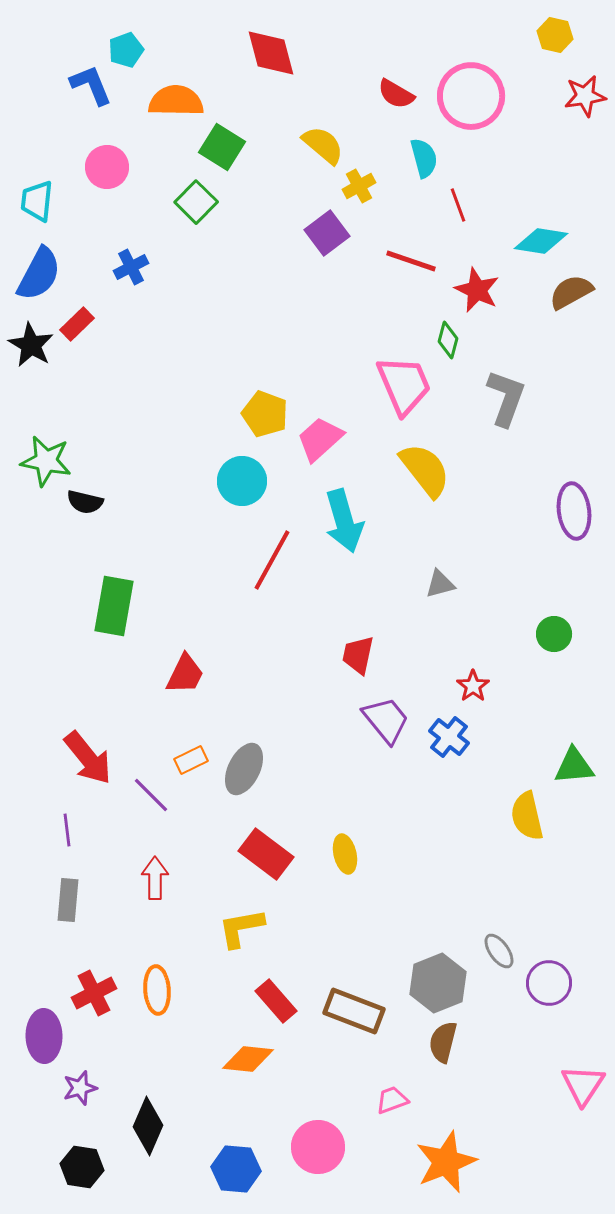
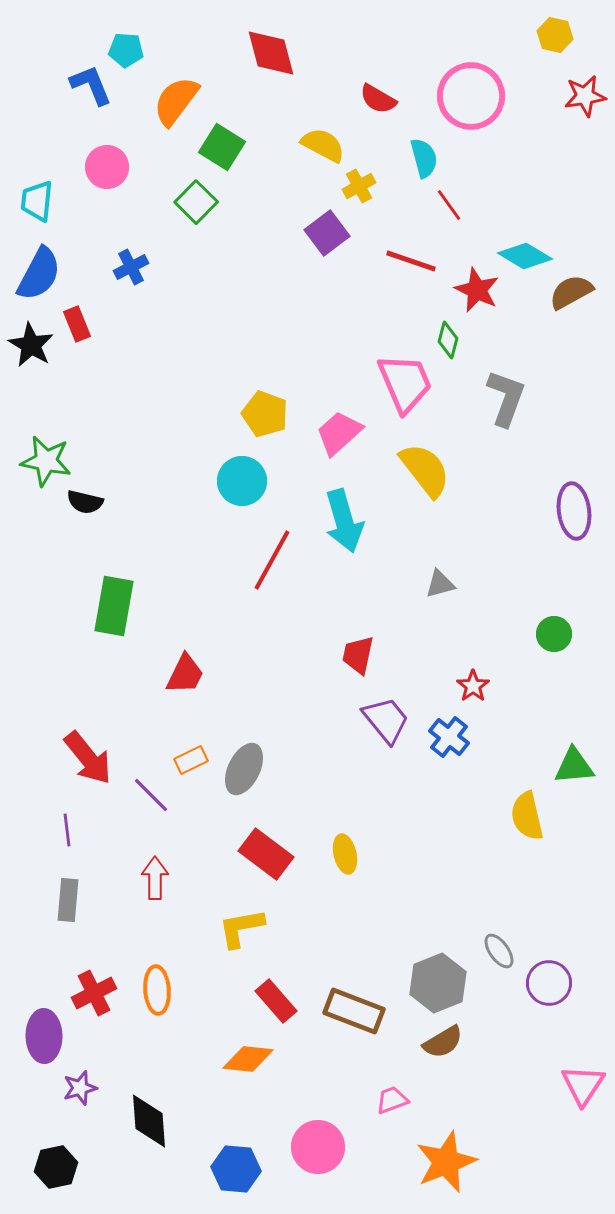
cyan pentagon at (126, 50): rotated 24 degrees clockwise
red semicircle at (396, 94): moved 18 px left, 5 px down
orange semicircle at (176, 101): rotated 54 degrees counterclockwise
yellow semicircle at (323, 145): rotated 12 degrees counterclockwise
red line at (458, 205): moved 9 px left; rotated 16 degrees counterclockwise
cyan diamond at (541, 241): moved 16 px left, 15 px down; rotated 22 degrees clockwise
red rectangle at (77, 324): rotated 68 degrees counterclockwise
pink trapezoid at (404, 385): moved 1 px right, 2 px up
pink trapezoid at (320, 439): moved 19 px right, 6 px up
brown semicircle at (443, 1042): rotated 135 degrees counterclockwise
black diamond at (148, 1126): moved 1 px right, 5 px up; rotated 28 degrees counterclockwise
black hexagon at (82, 1167): moved 26 px left; rotated 21 degrees counterclockwise
